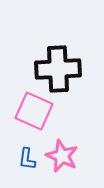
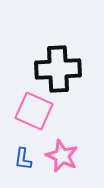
blue L-shape: moved 4 px left
